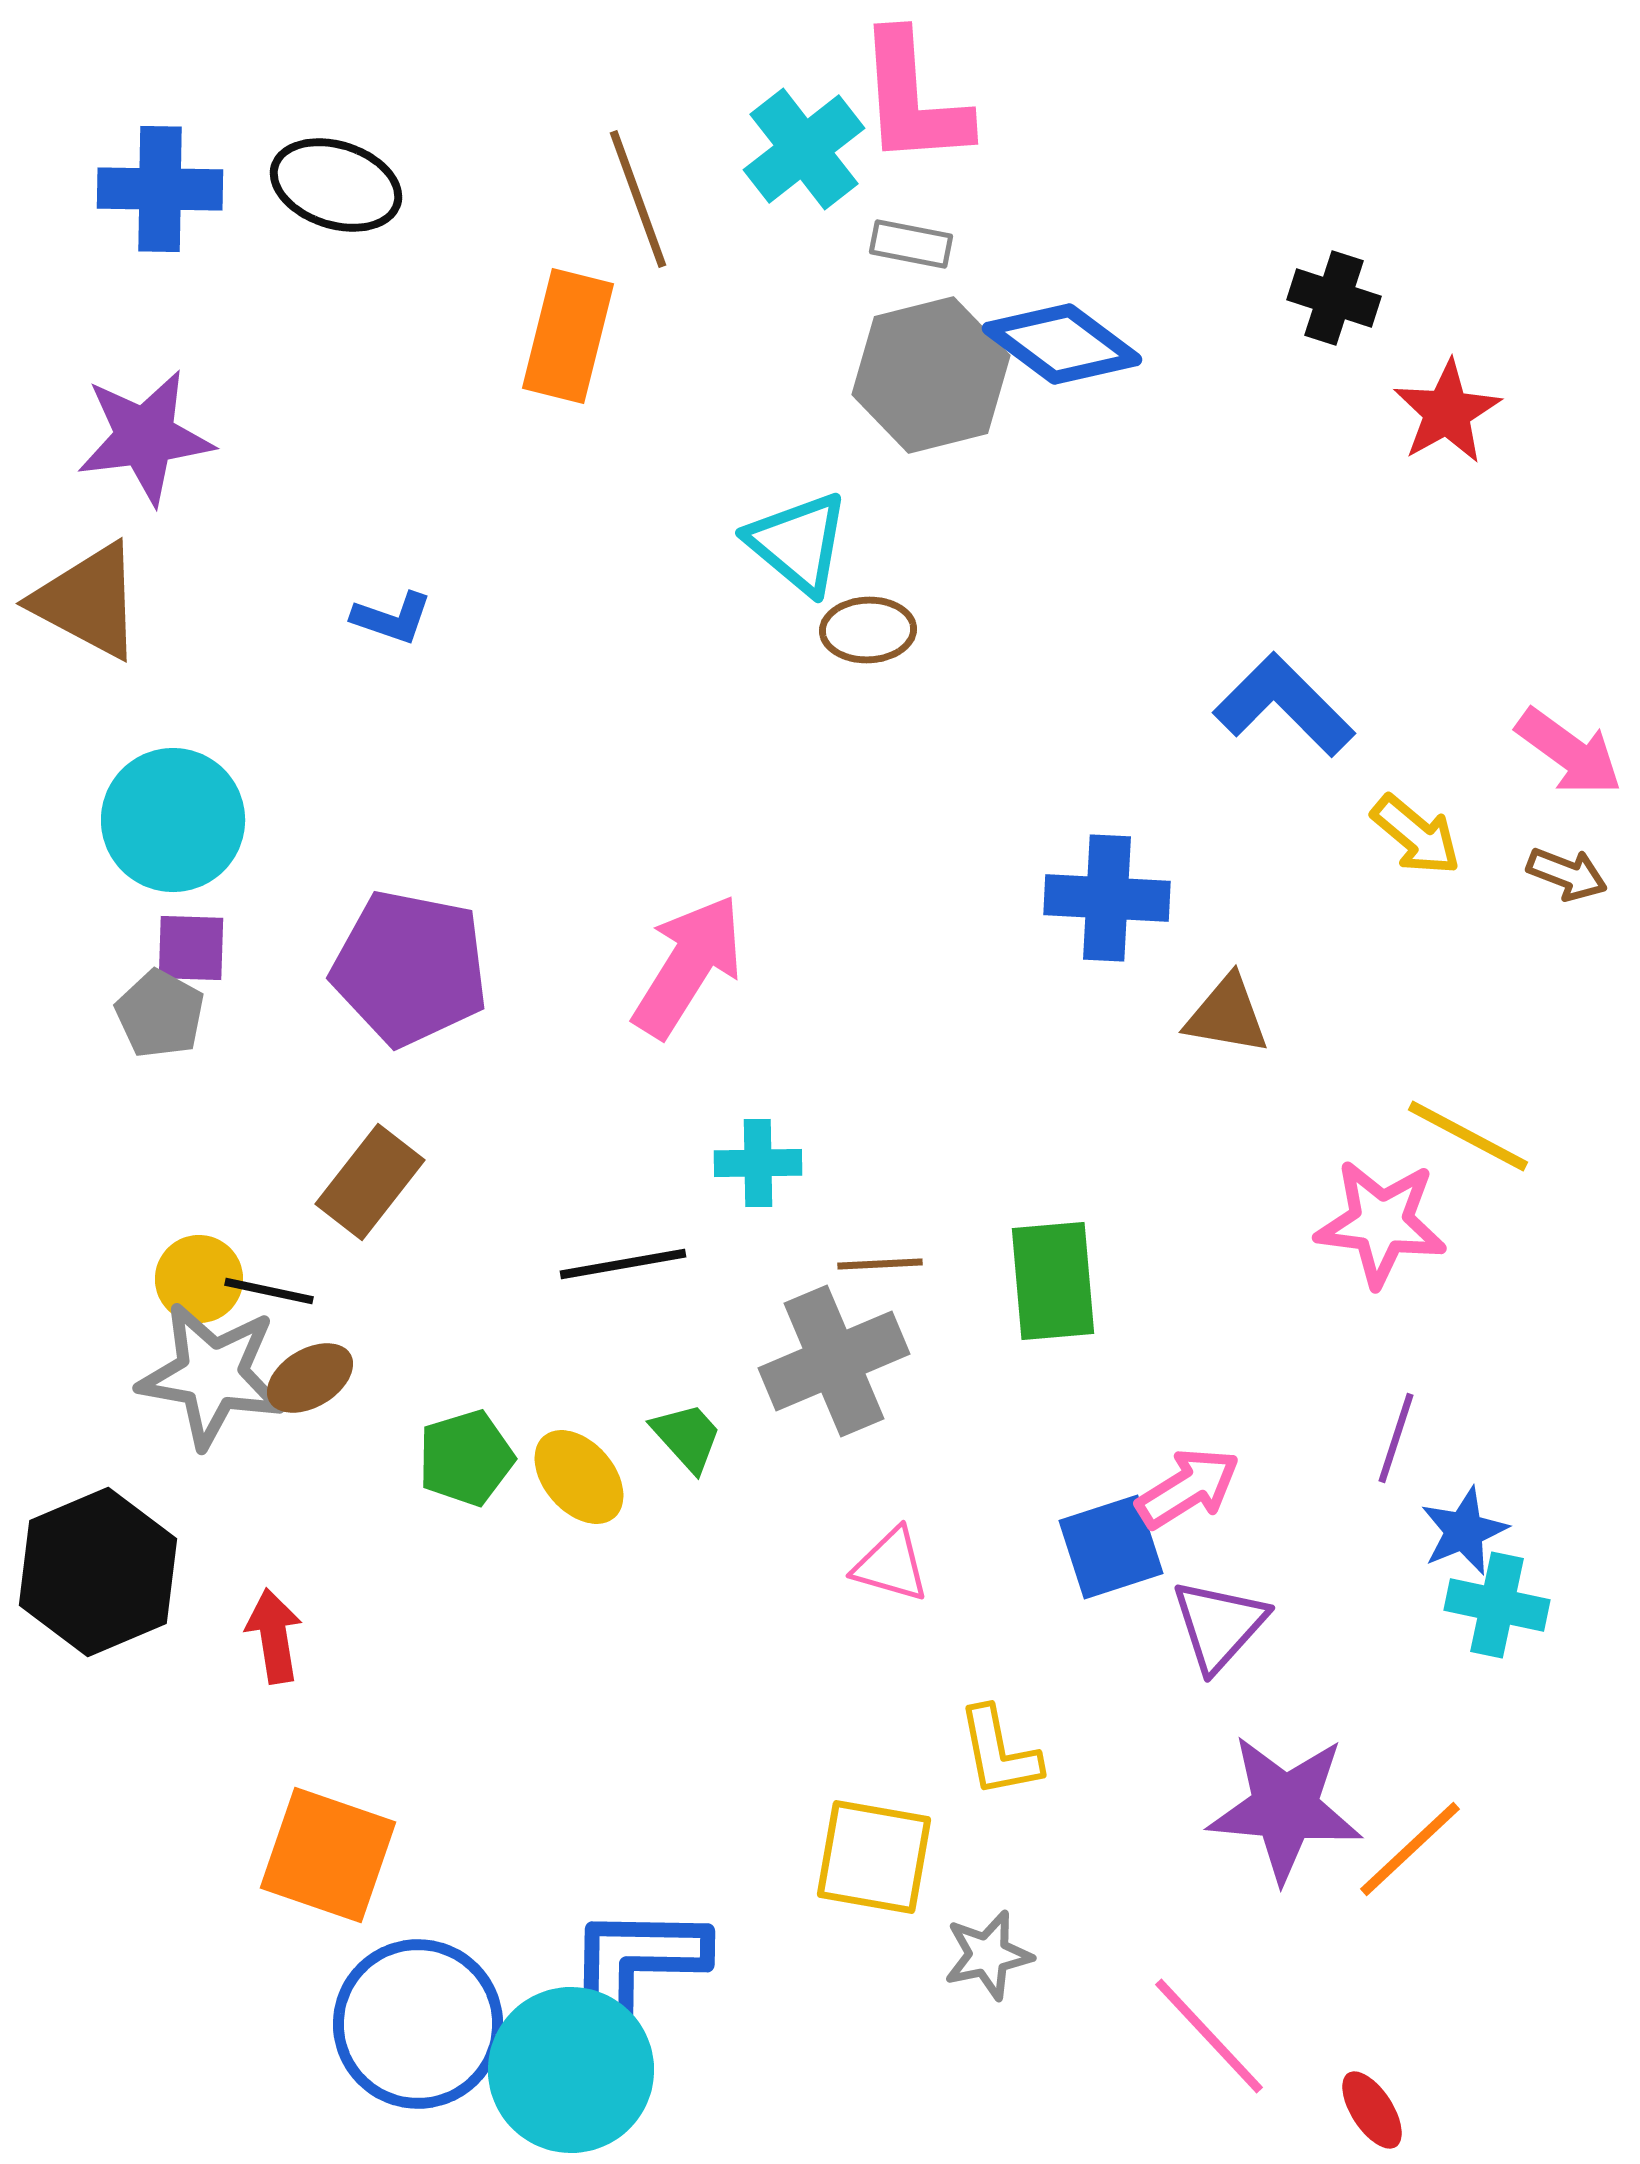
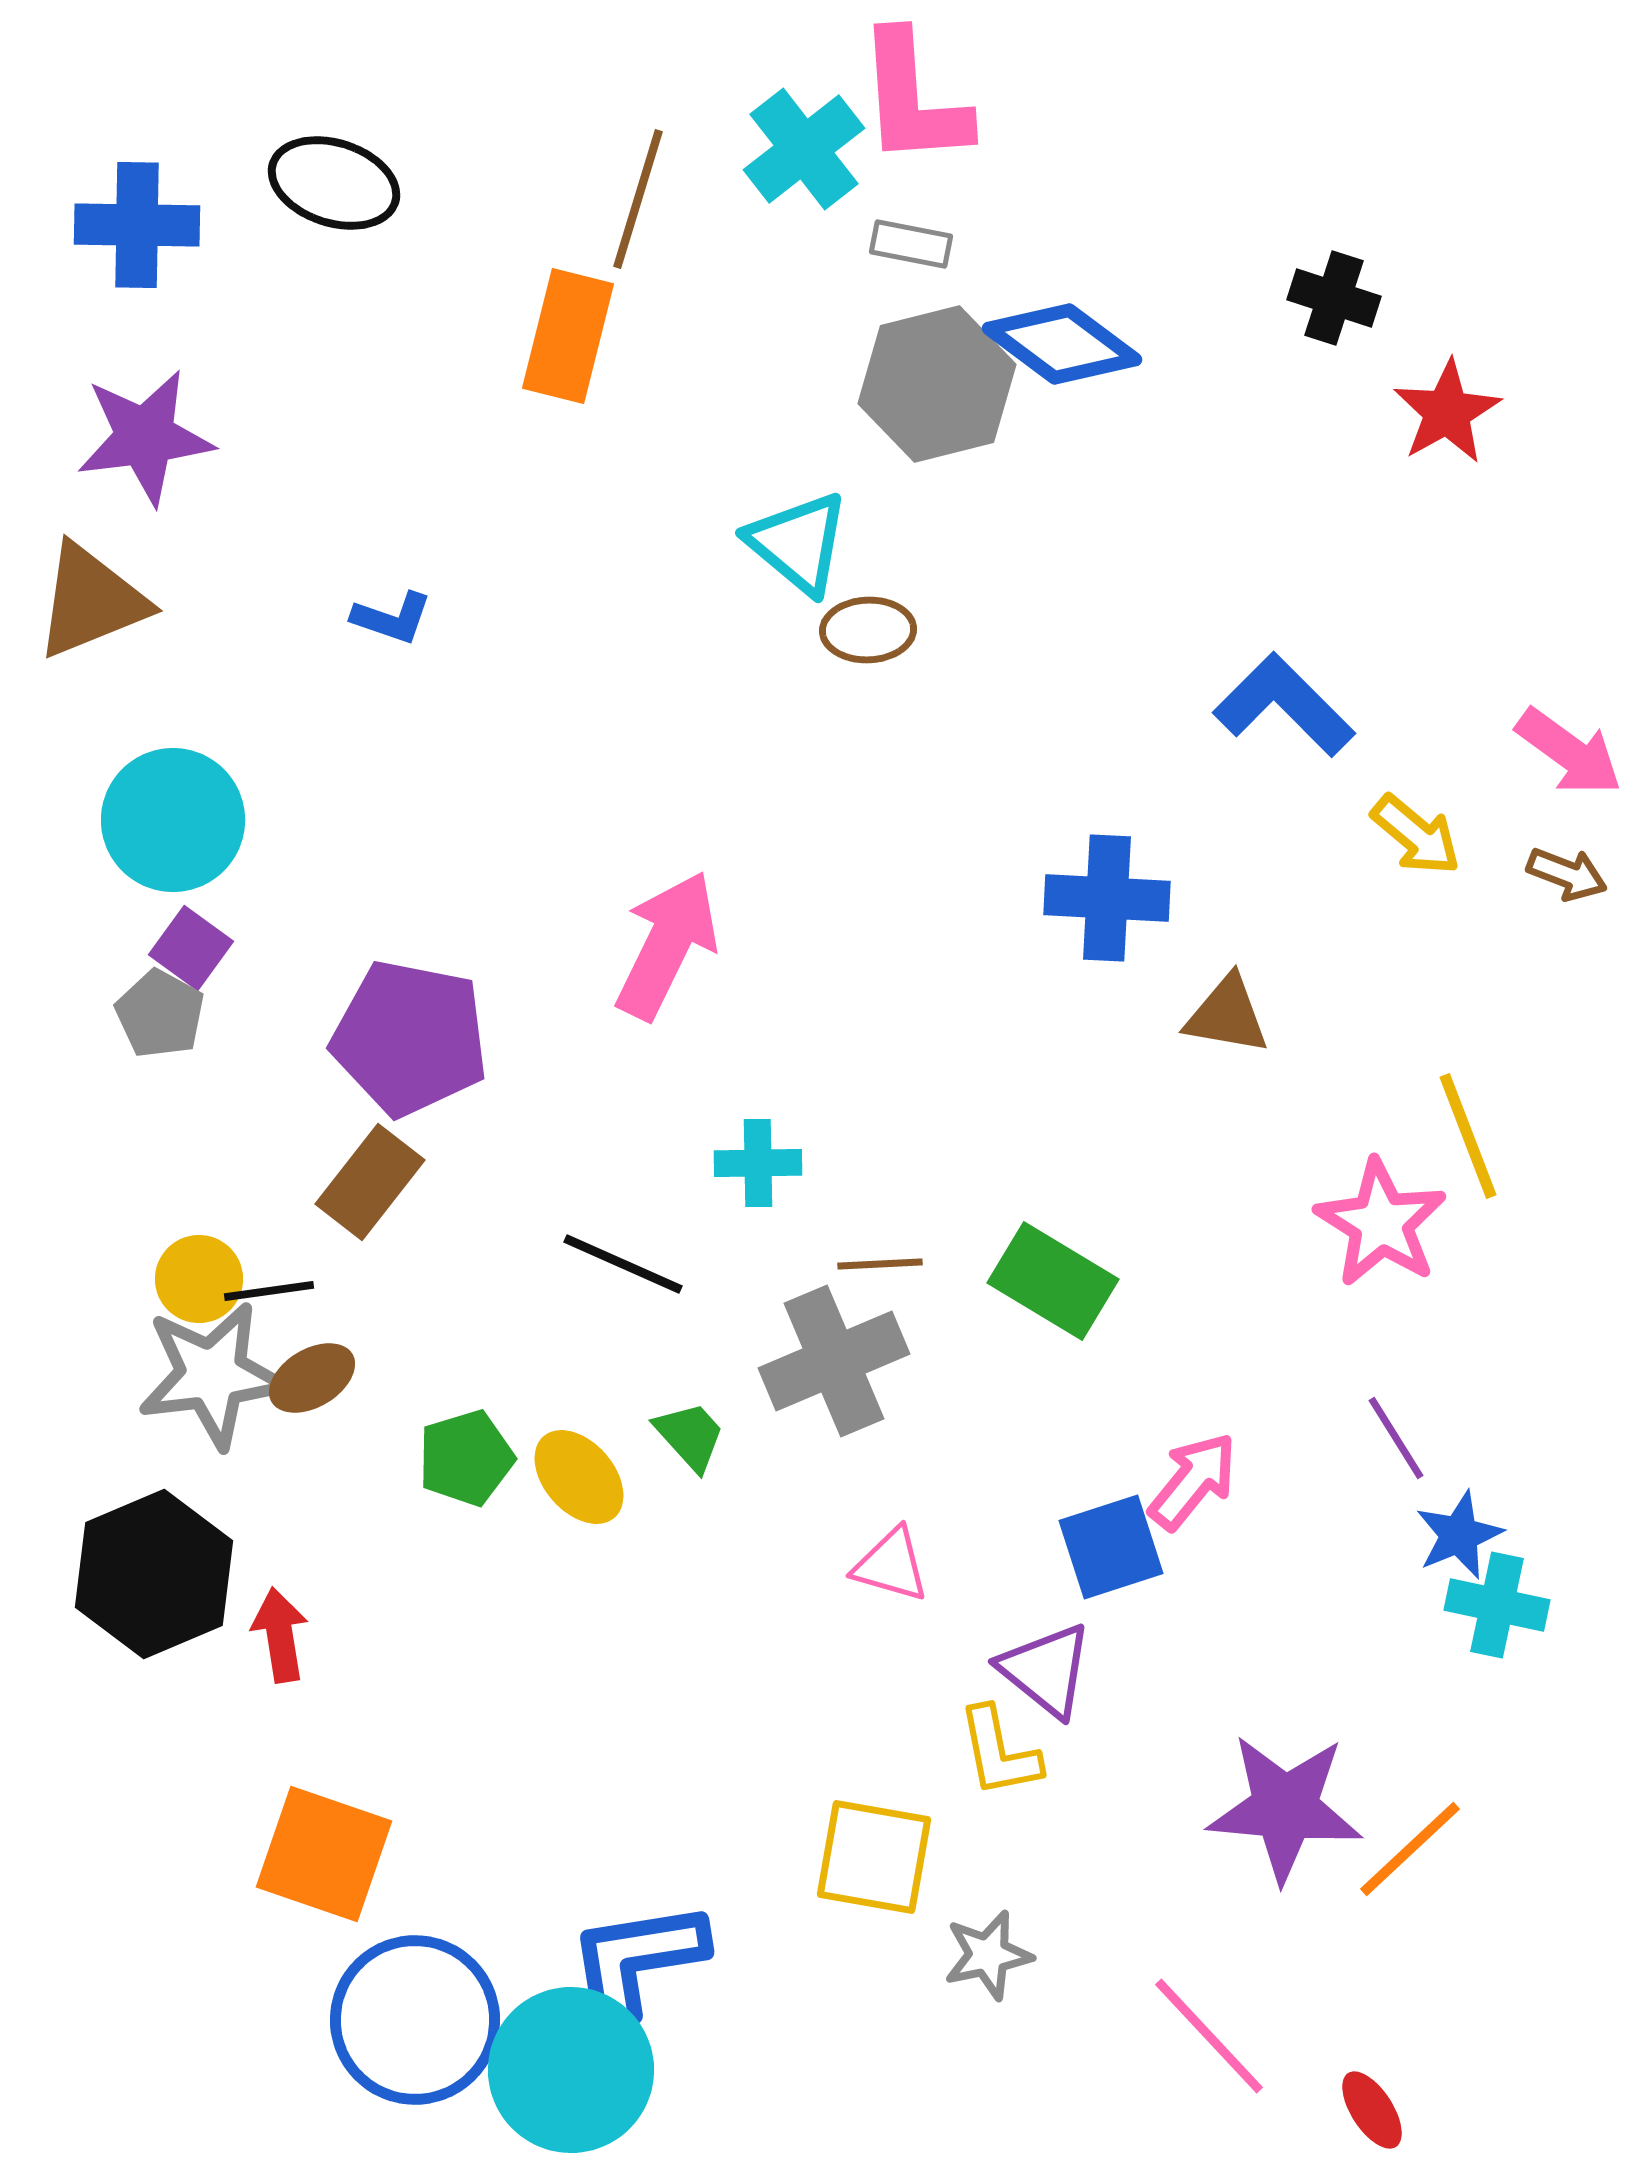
black ellipse at (336, 185): moved 2 px left, 2 px up
blue cross at (160, 189): moved 23 px left, 36 px down
brown line at (638, 199): rotated 37 degrees clockwise
gray hexagon at (931, 375): moved 6 px right, 9 px down
brown triangle at (88, 601): moved 3 px right; rotated 50 degrees counterclockwise
purple square at (191, 948): rotated 34 degrees clockwise
pink arrow at (688, 966): moved 21 px left, 21 px up; rotated 6 degrees counterclockwise
purple pentagon at (410, 968): moved 70 px down
yellow line at (1468, 1136): rotated 41 degrees clockwise
pink star at (1381, 1223): rotated 25 degrees clockwise
black line at (623, 1264): rotated 34 degrees clockwise
green rectangle at (1053, 1281): rotated 54 degrees counterclockwise
black line at (269, 1291): rotated 20 degrees counterclockwise
gray star at (212, 1375): rotated 17 degrees counterclockwise
brown ellipse at (310, 1378): moved 2 px right
green trapezoid at (687, 1437): moved 3 px right, 1 px up
purple line at (1396, 1438): rotated 50 degrees counterclockwise
pink arrow at (1188, 1488): moved 5 px right, 7 px up; rotated 19 degrees counterclockwise
blue star at (1464, 1531): moved 5 px left, 4 px down
black hexagon at (98, 1572): moved 56 px right, 2 px down
purple triangle at (1219, 1625): moved 173 px left, 45 px down; rotated 33 degrees counterclockwise
red arrow at (274, 1636): moved 6 px right, 1 px up
orange square at (328, 1855): moved 4 px left, 1 px up
blue L-shape at (637, 1960): rotated 10 degrees counterclockwise
blue circle at (418, 2024): moved 3 px left, 4 px up
